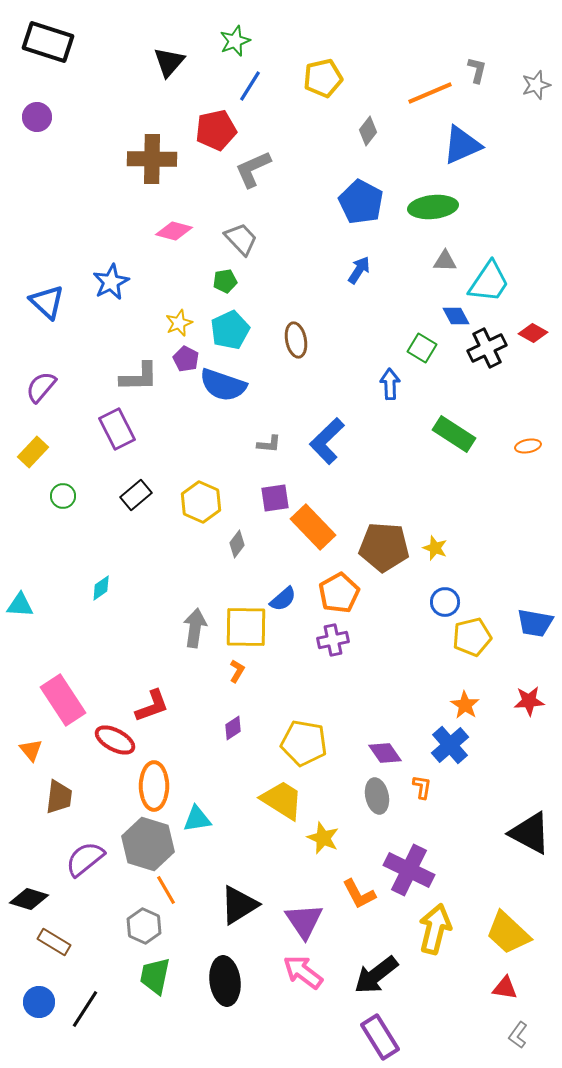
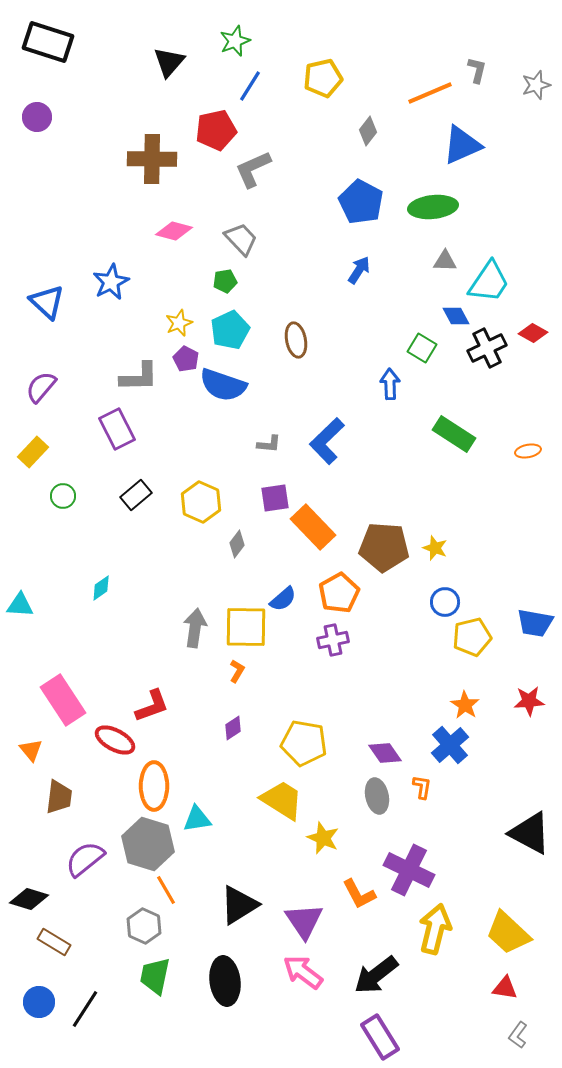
orange ellipse at (528, 446): moved 5 px down
